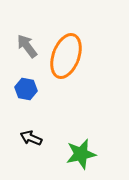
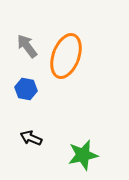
green star: moved 2 px right, 1 px down
